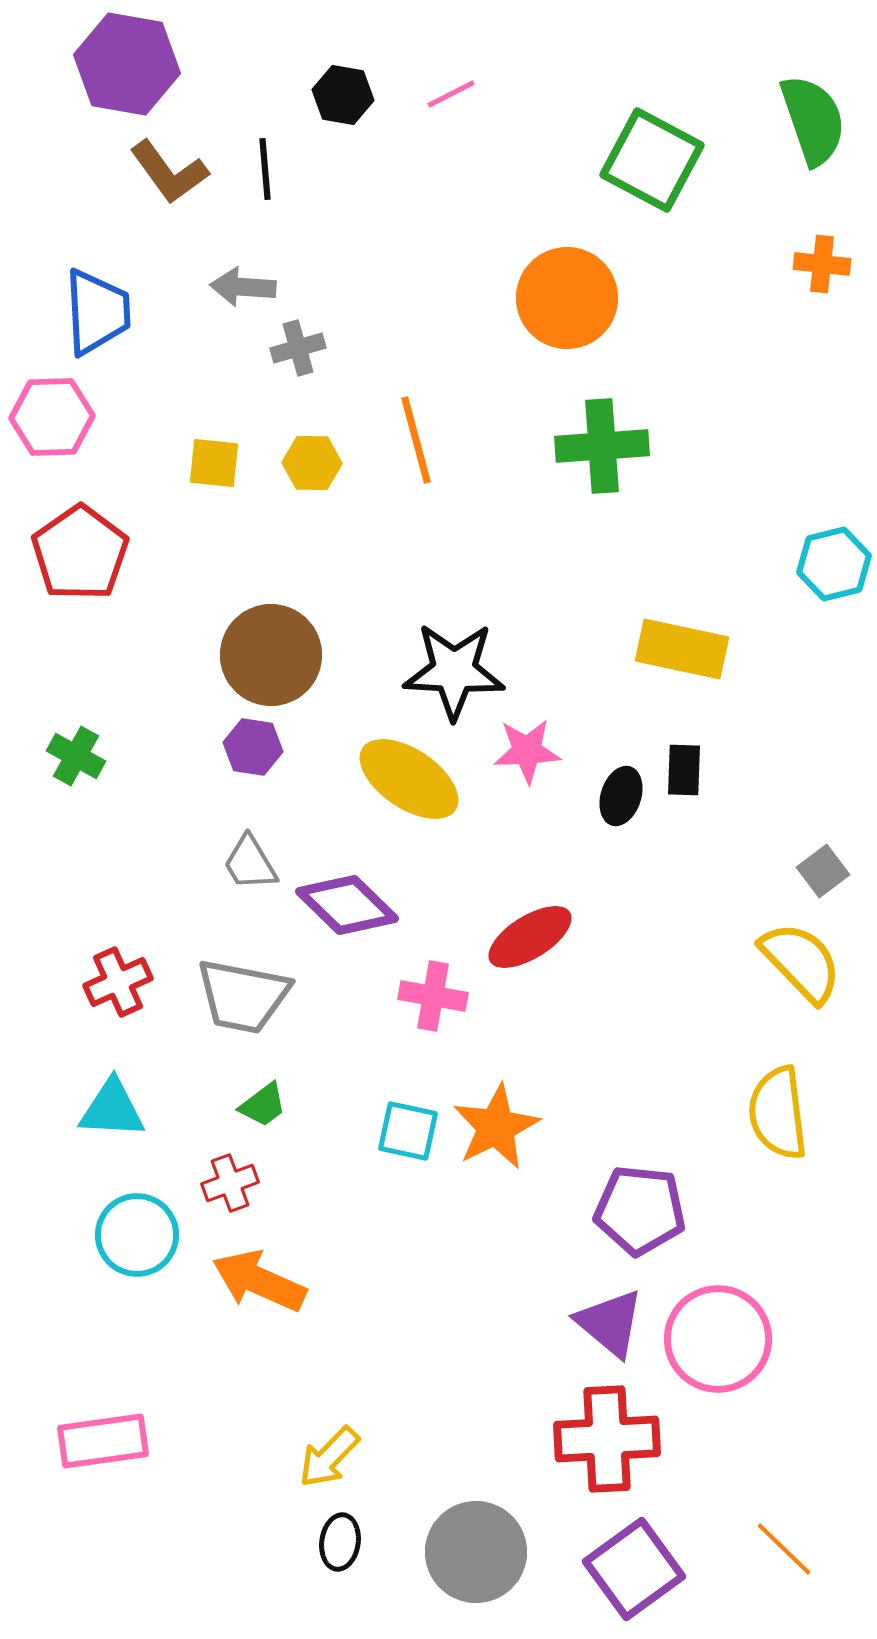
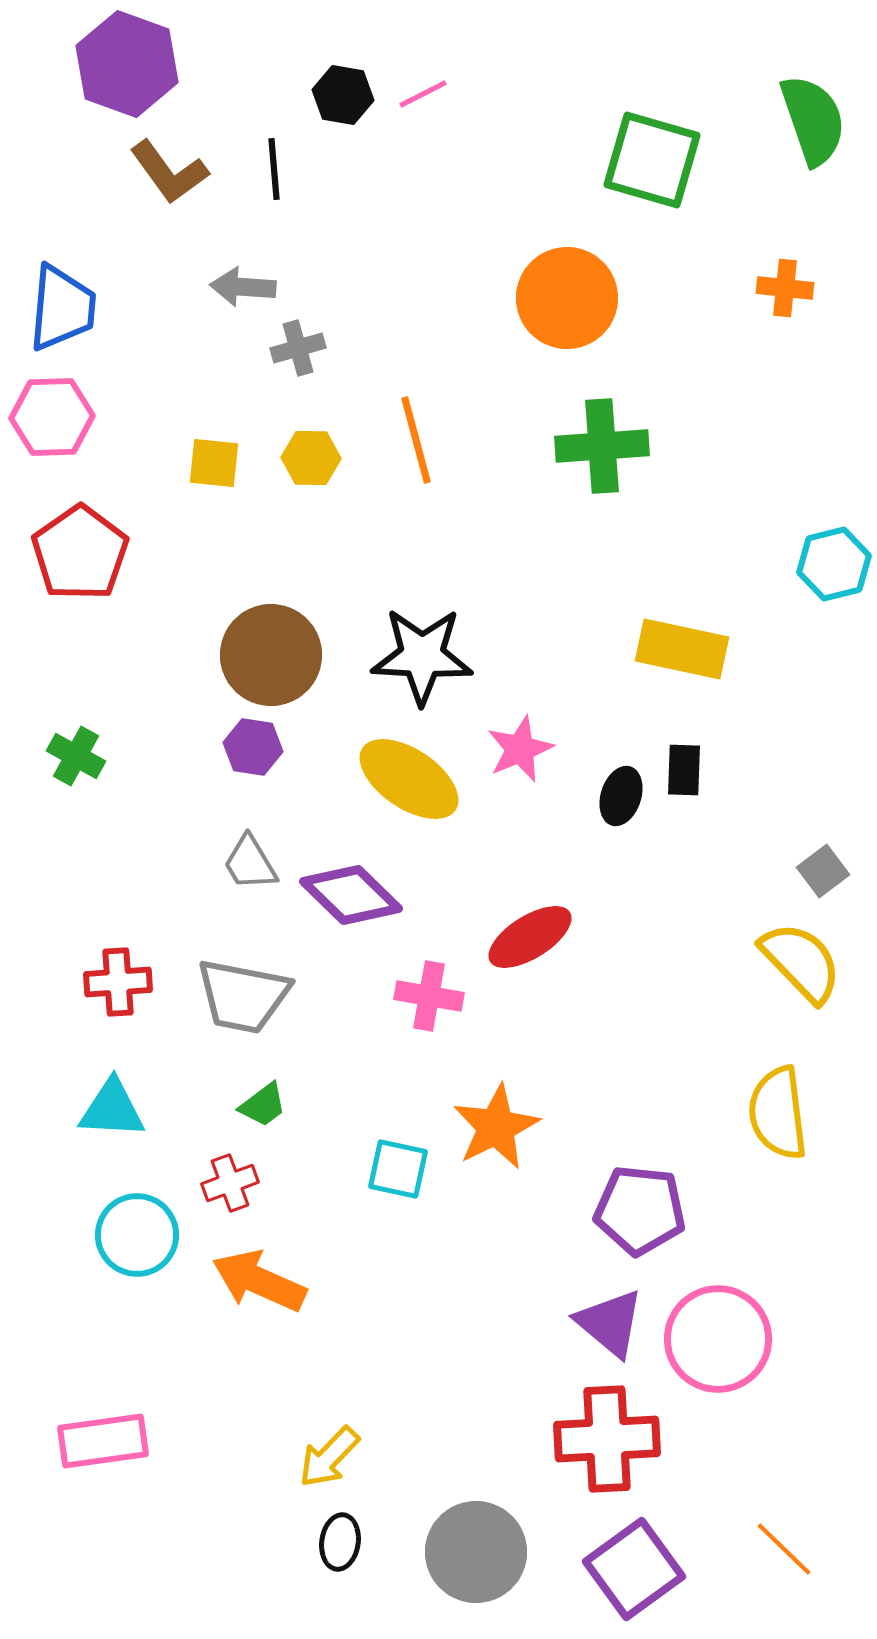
purple hexagon at (127, 64): rotated 10 degrees clockwise
pink line at (451, 94): moved 28 px left
green square at (652, 160): rotated 12 degrees counterclockwise
black line at (265, 169): moved 9 px right
orange cross at (822, 264): moved 37 px left, 24 px down
blue trapezoid at (97, 312): moved 35 px left, 4 px up; rotated 8 degrees clockwise
yellow hexagon at (312, 463): moved 1 px left, 5 px up
black star at (454, 671): moved 32 px left, 15 px up
pink star at (527, 751): moved 7 px left, 2 px up; rotated 20 degrees counterclockwise
purple diamond at (347, 905): moved 4 px right, 10 px up
red cross at (118, 982): rotated 20 degrees clockwise
pink cross at (433, 996): moved 4 px left
cyan square at (408, 1131): moved 10 px left, 38 px down
